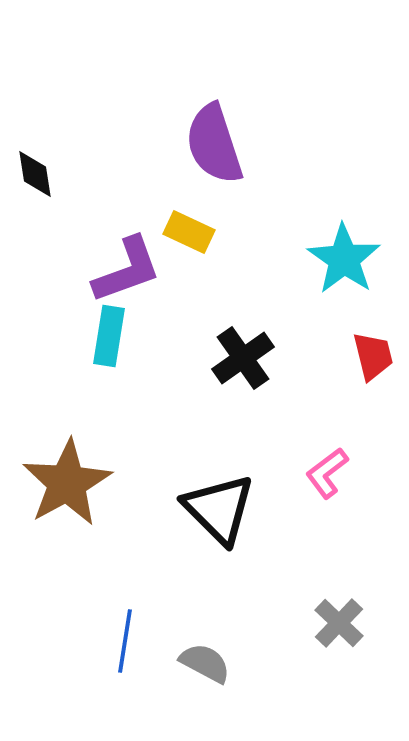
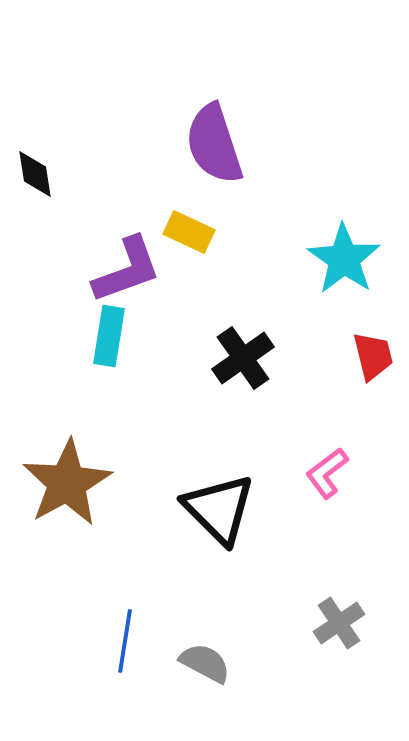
gray cross: rotated 12 degrees clockwise
